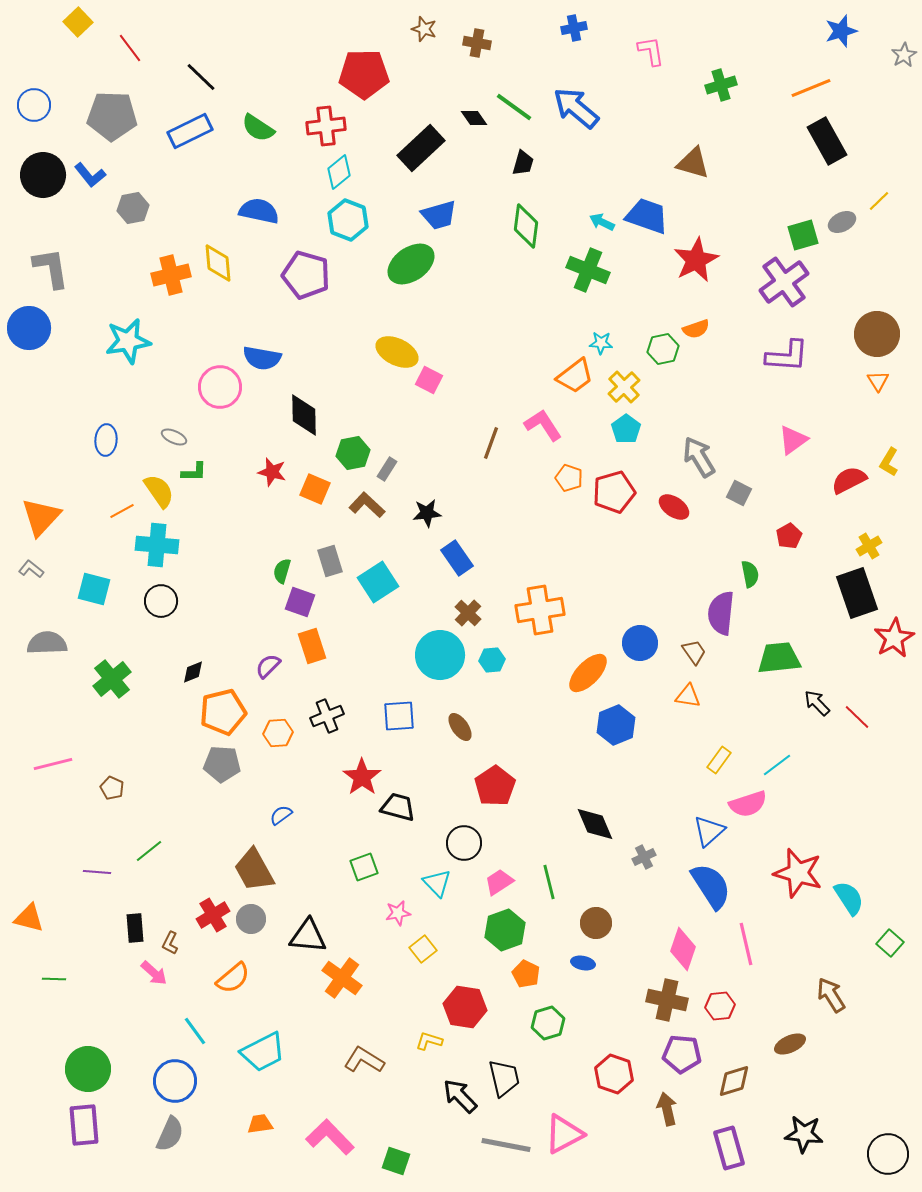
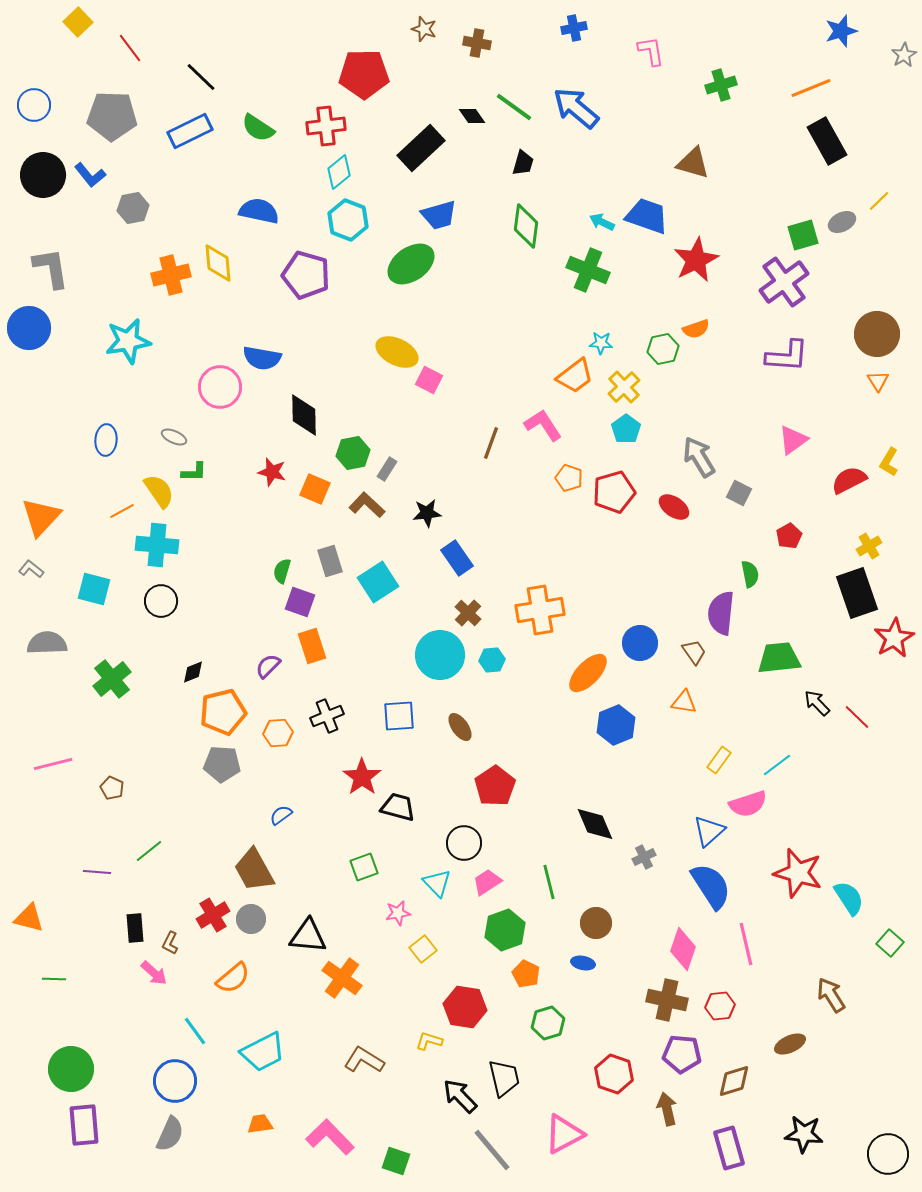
black diamond at (474, 118): moved 2 px left, 2 px up
orange triangle at (688, 696): moved 4 px left, 6 px down
pink trapezoid at (499, 882): moved 12 px left
green circle at (88, 1069): moved 17 px left
gray line at (506, 1145): moved 14 px left, 5 px down; rotated 39 degrees clockwise
